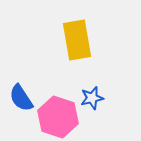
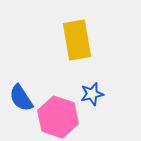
blue star: moved 4 px up
